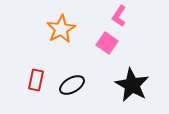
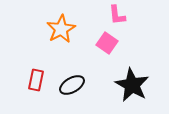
pink L-shape: moved 2 px left, 1 px up; rotated 40 degrees counterclockwise
